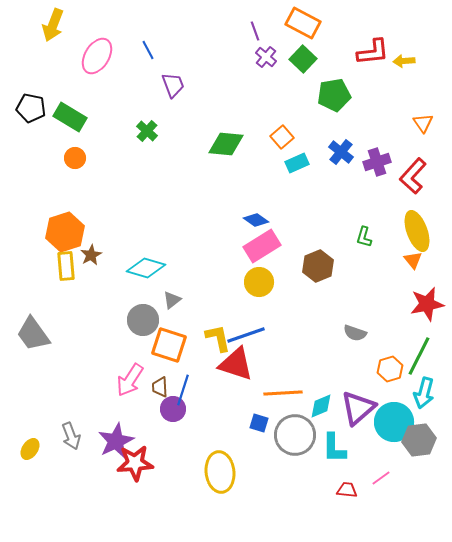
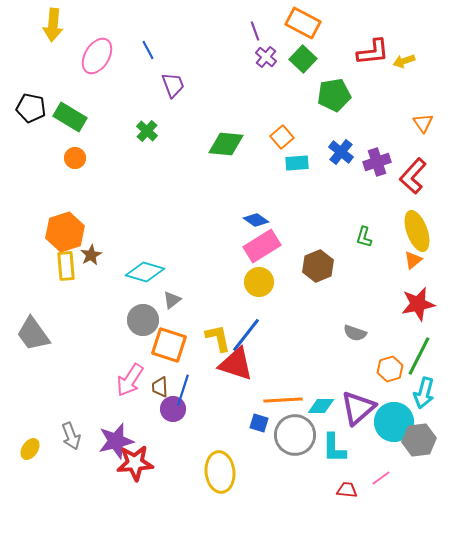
yellow arrow at (53, 25): rotated 16 degrees counterclockwise
yellow arrow at (404, 61): rotated 15 degrees counterclockwise
cyan rectangle at (297, 163): rotated 20 degrees clockwise
orange triangle at (413, 260): rotated 30 degrees clockwise
cyan diamond at (146, 268): moved 1 px left, 4 px down
red star at (427, 304): moved 9 px left
blue line at (246, 335): rotated 33 degrees counterclockwise
orange line at (283, 393): moved 7 px down
cyan diamond at (321, 406): rotated 24 degrees clockwise
purple star at (116, 441): rotated 12 degrees clockwise
